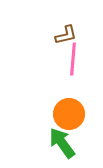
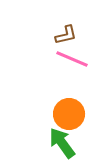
pink line: moved 1 px left; rotated 72 degrees counterclockwise
